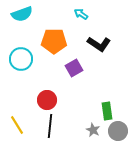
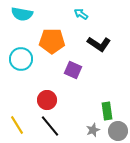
cyan semicircle: rotated 30 degrees clockwise
orange pentagon: moved 2 px left
purple square: moved 1 px left, 2 px down; rotated 36 degrees counterclockwise
black line: rotated 45 degrees counterclockwise
gray star: rotated 24 degrees clockwise
